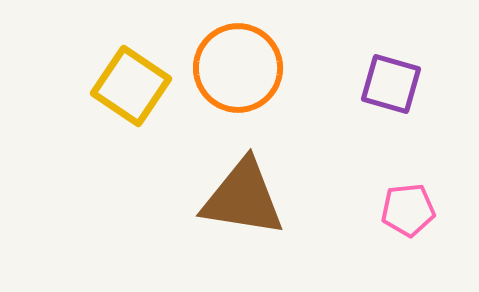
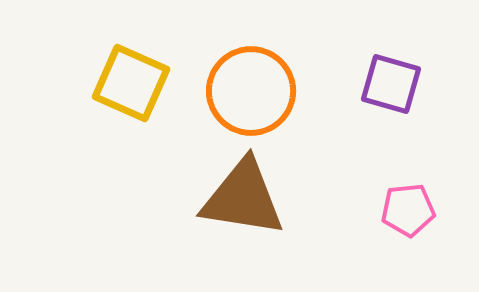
orange circle: moved 13 px right, 23 px down
yellow square: moved 3 px up; rotated 10 degrees counterclockwise
